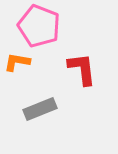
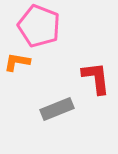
red L-shape: moved 14 px right, 9 px down
gray rectangle: moved 17 px right
